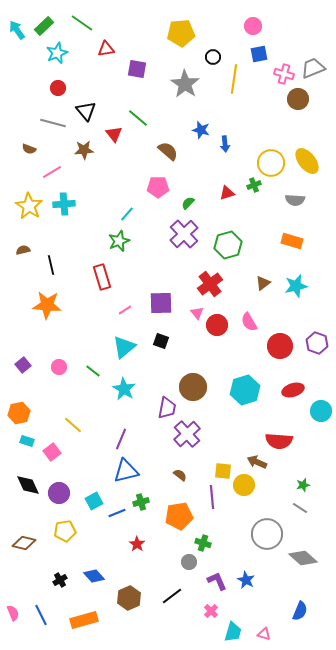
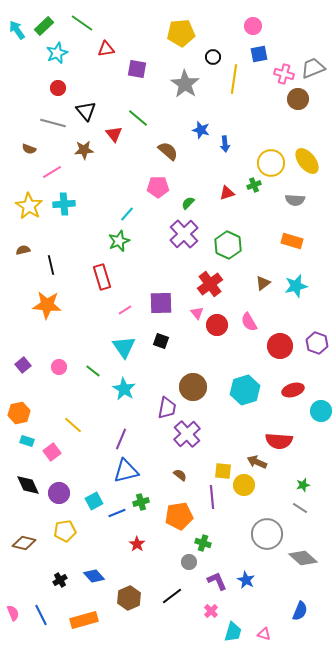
green hexagon at (228, 245): rotated 20 degrees counterclockwise
cyan triangle at (124, 347): rotated 25 degrees counterclockwise
